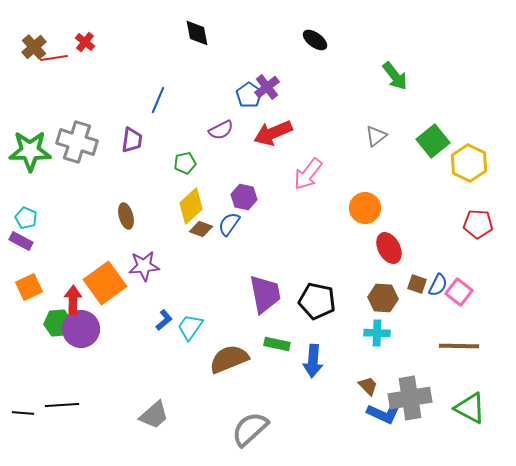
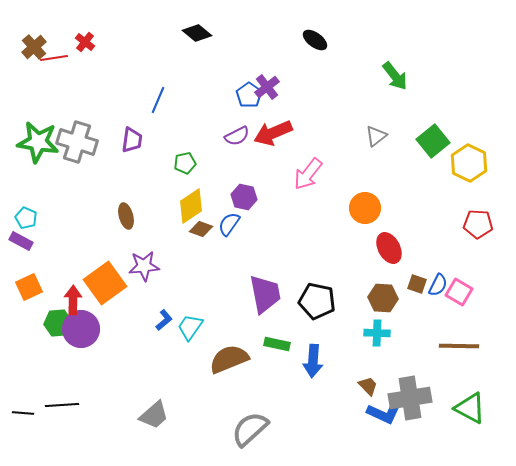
black diamond at (197, 33): rotated 40 degrees counterclockwise
purple semicircle at (221, 130): moved 16 px right, 6 px down
green star at (30, 151): moved 8 px right, 9 px up; rotated 9 degrees clockwise
yellow diamond at (191, 206): rotated 9 degrees clockwise
pink square at (459, 292): rotated 8 degrees counterclockwise
